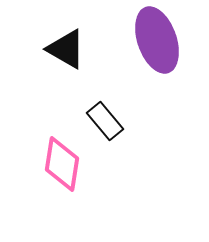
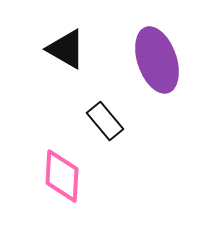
purple ellipse: moved 20 px down
pink diamond: moved 12 px down; rotated 6 degrees counterclockwise
